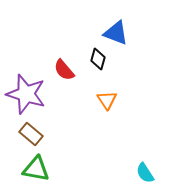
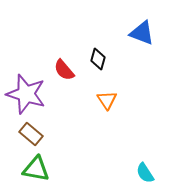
blue triangle: moved 26 px right
